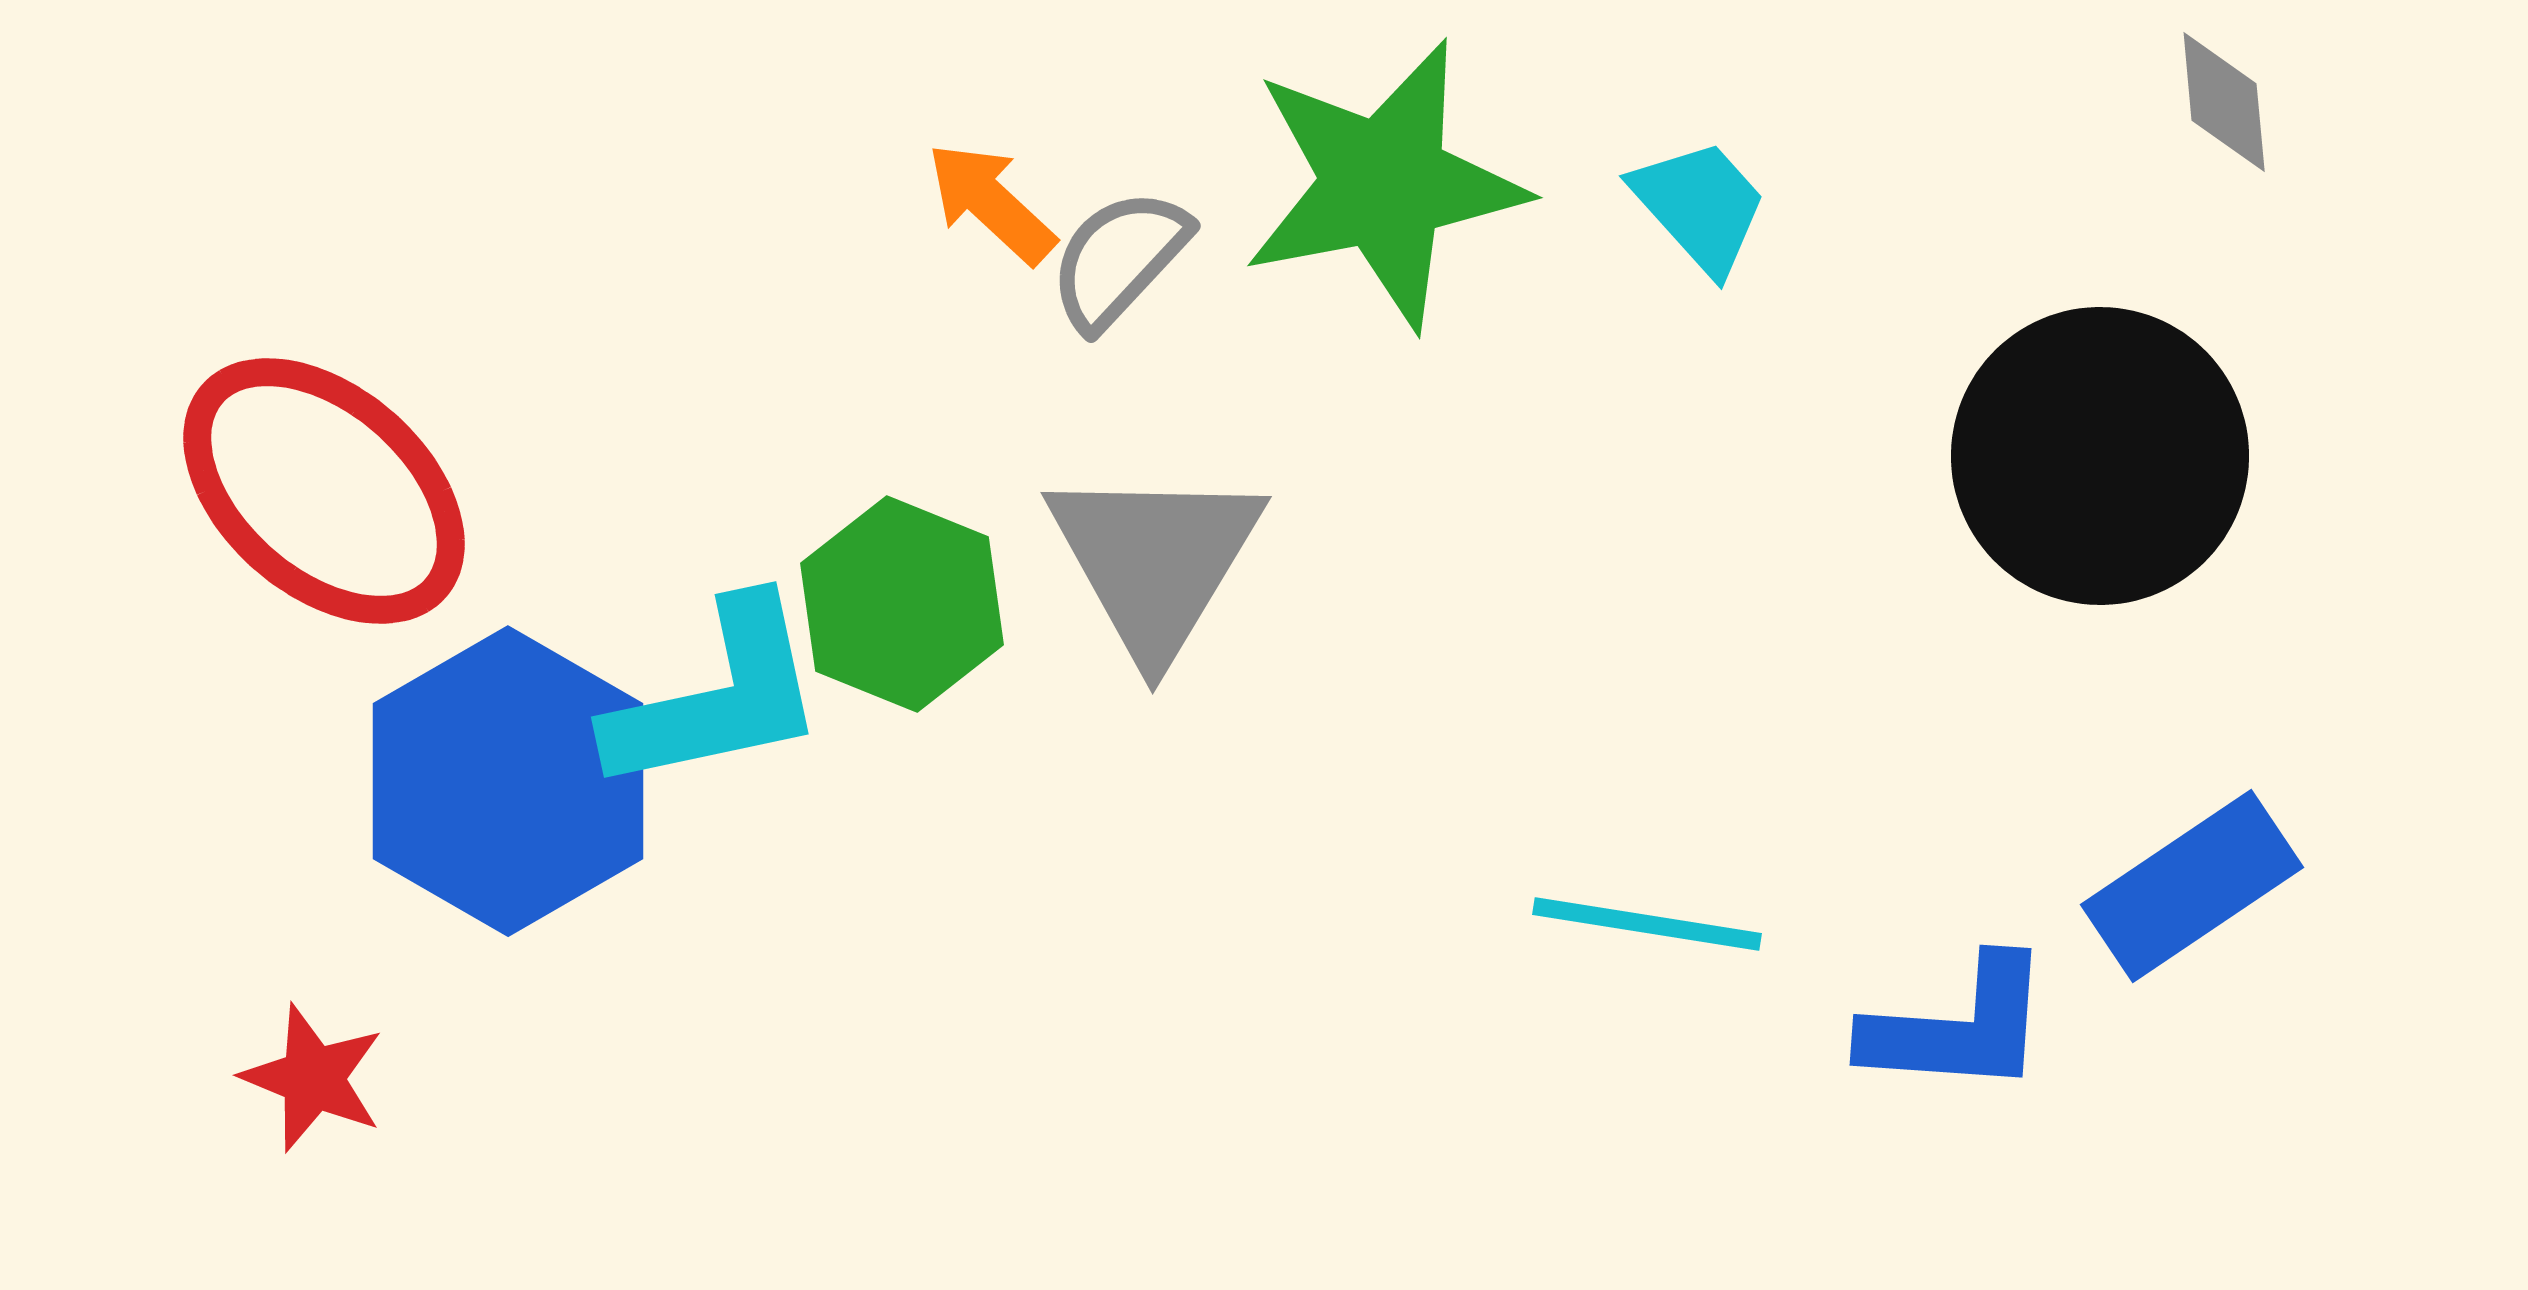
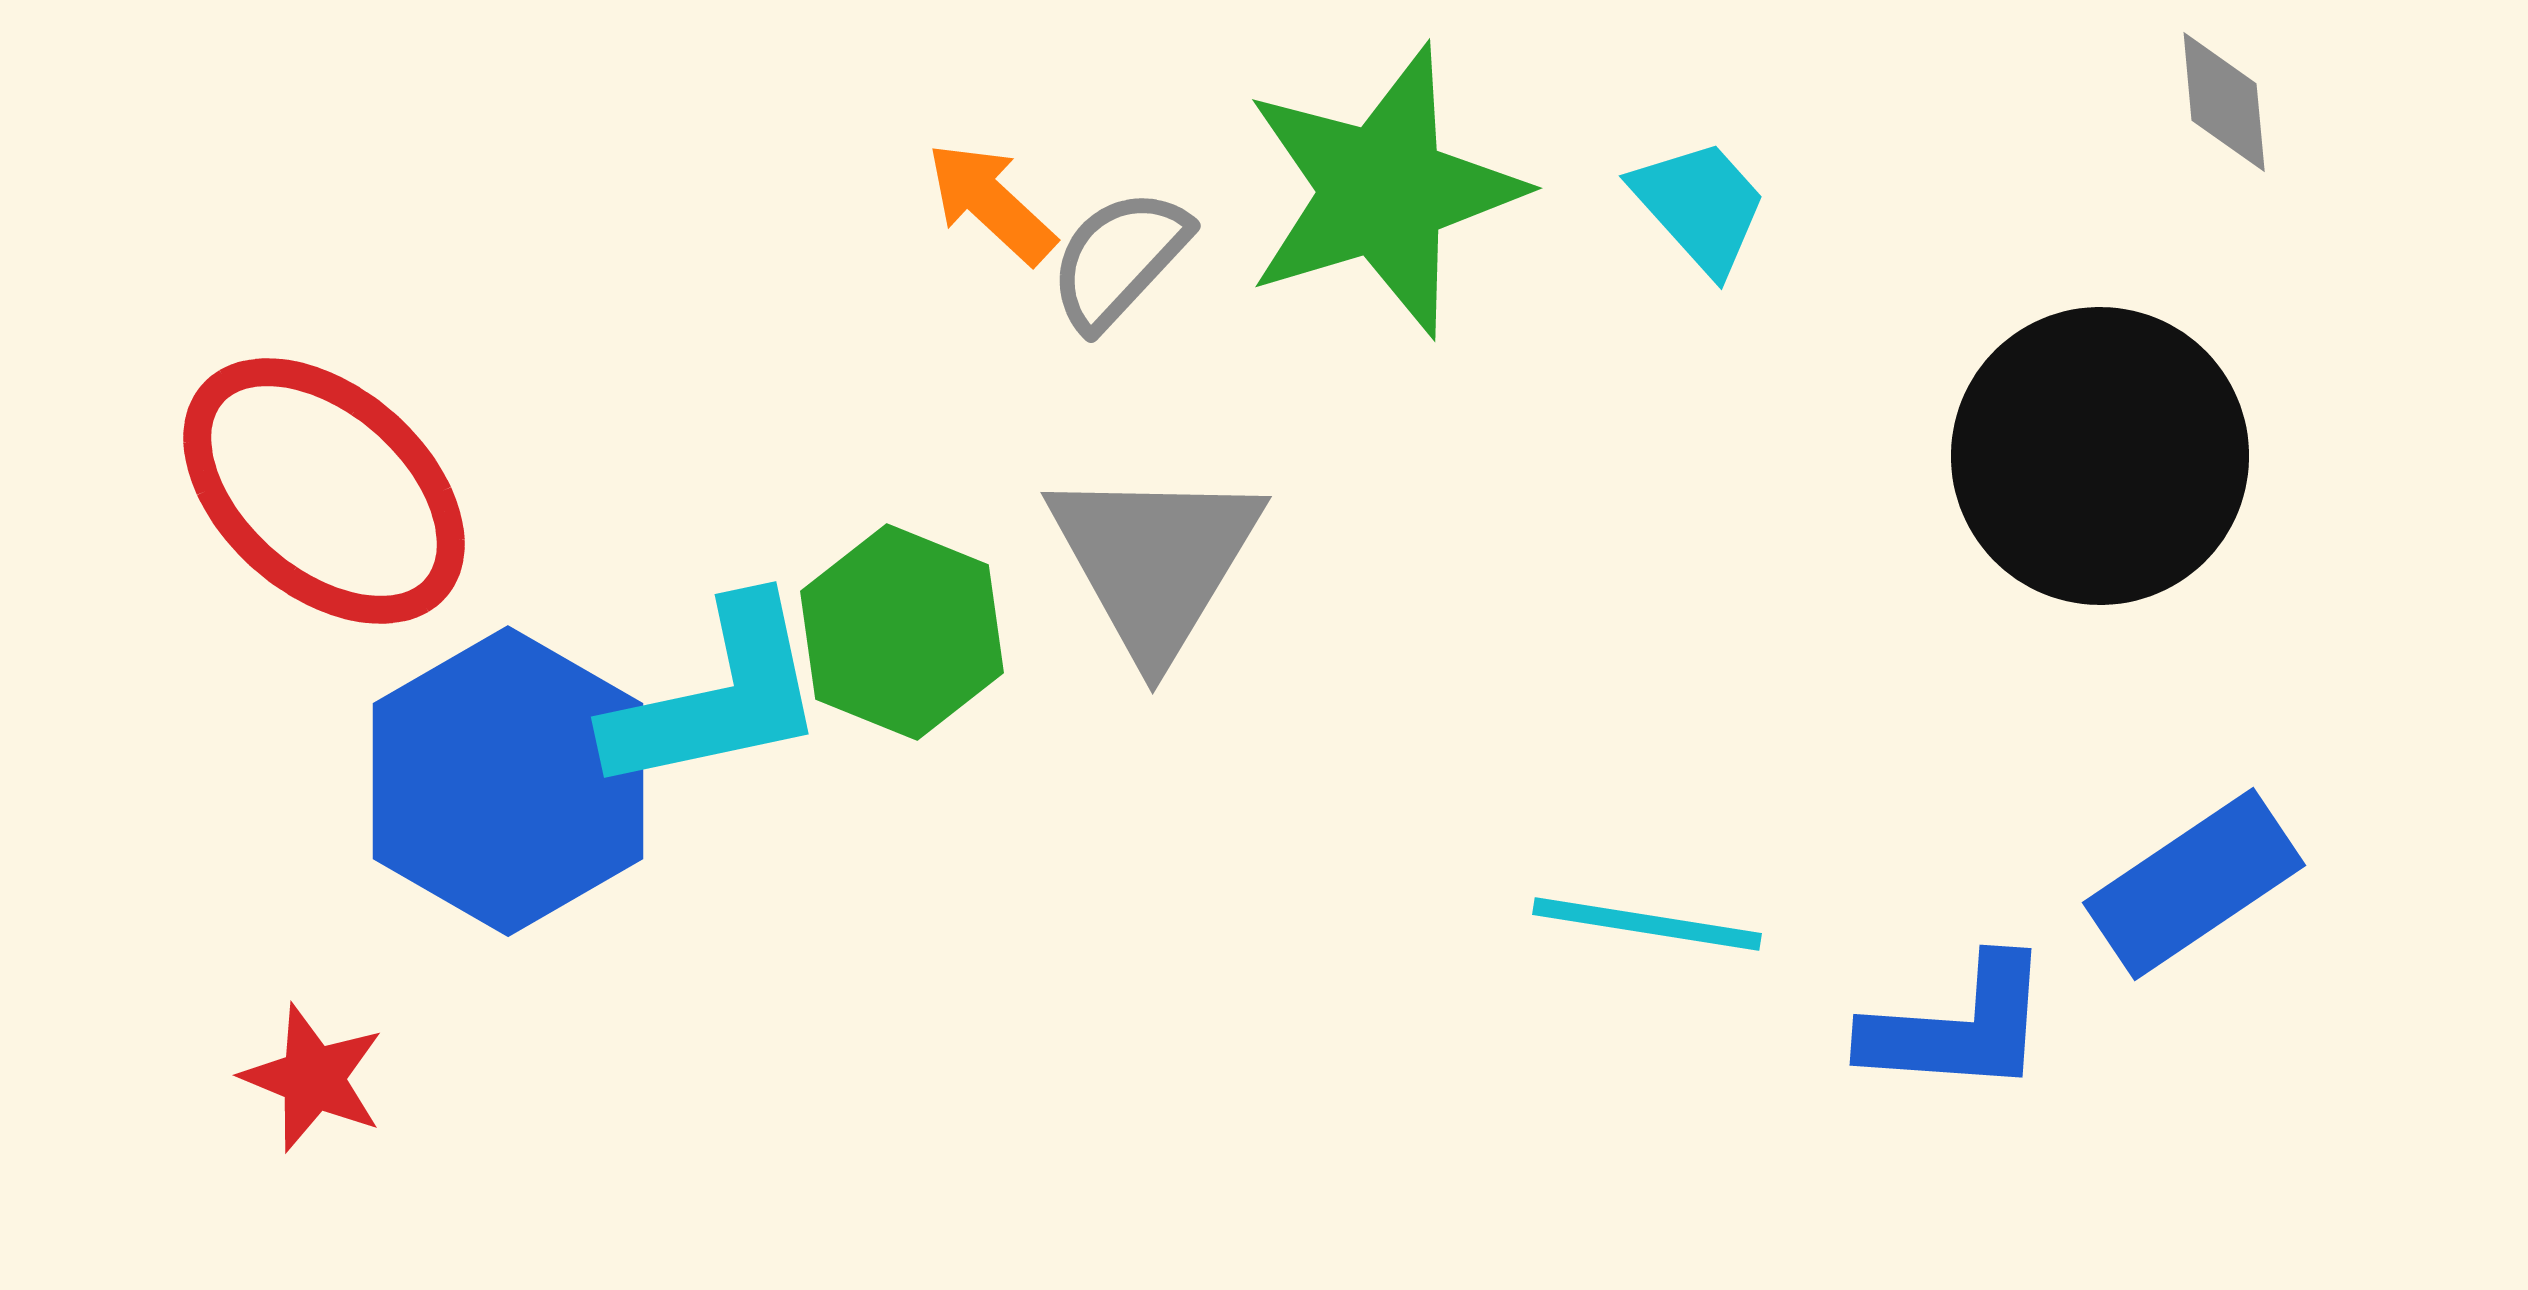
green star: moved 1 px left, 7 px down; rotated 6 degrees counterclockwise
green hexagon: moved 28 px down
blue rectangle: moved 2 px right, 2 px up
